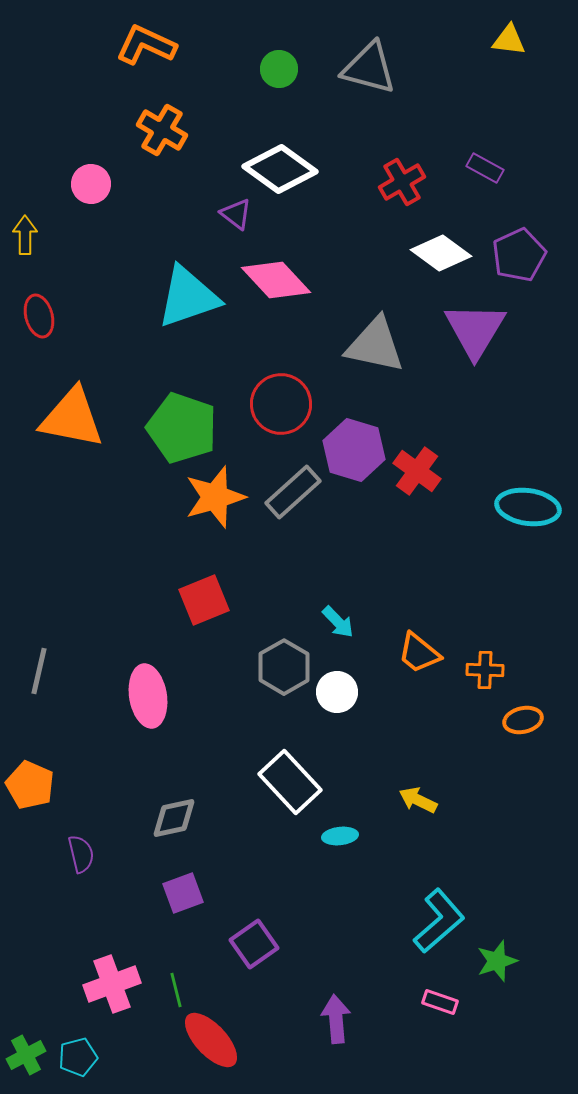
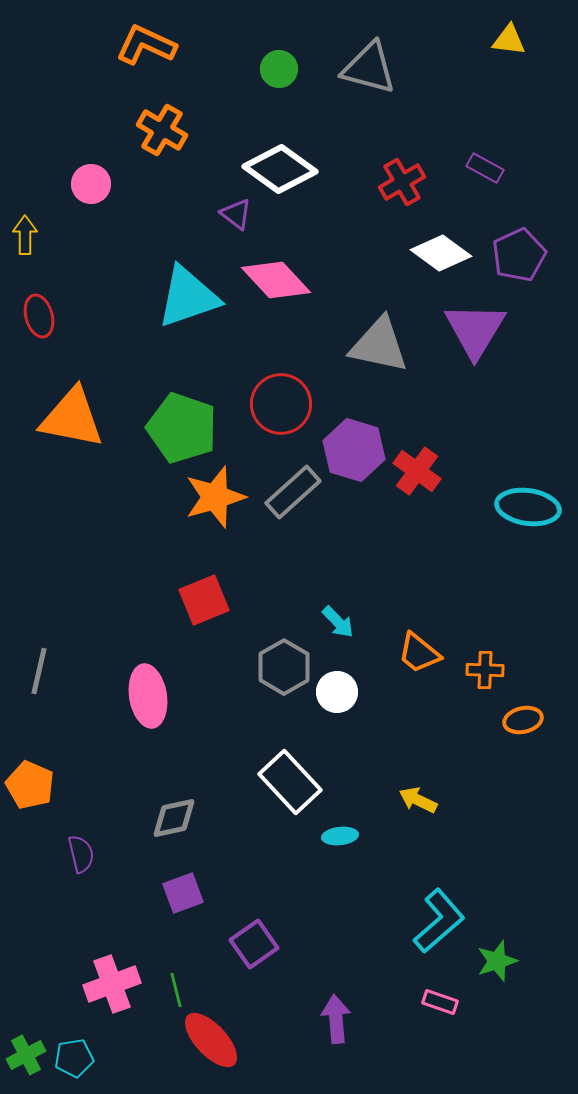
gray triangle at (375, 345): moved 4 px right
cyan pentagon at (78, 1057): moved 4 px left, 1 px down; rotated 6 degrees clockwise
